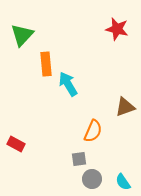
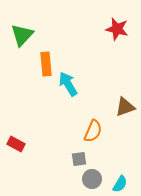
cyan semicircle: moved 3 px left, 2 px down; rotated 114 degrees counterclockwise
